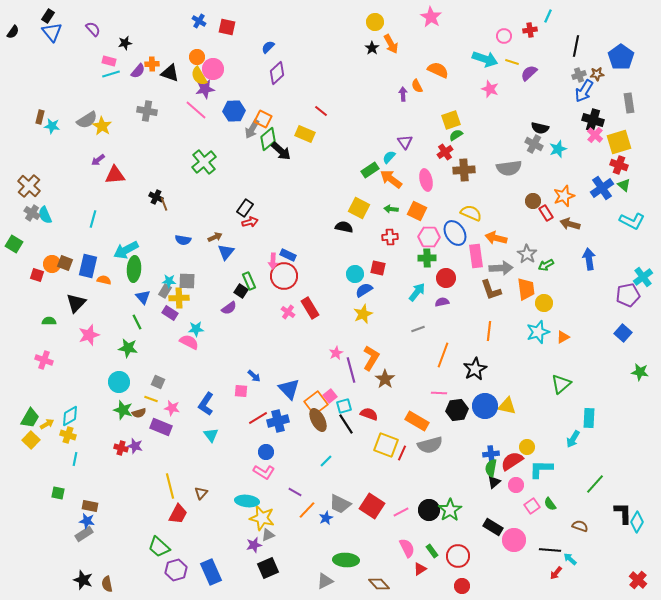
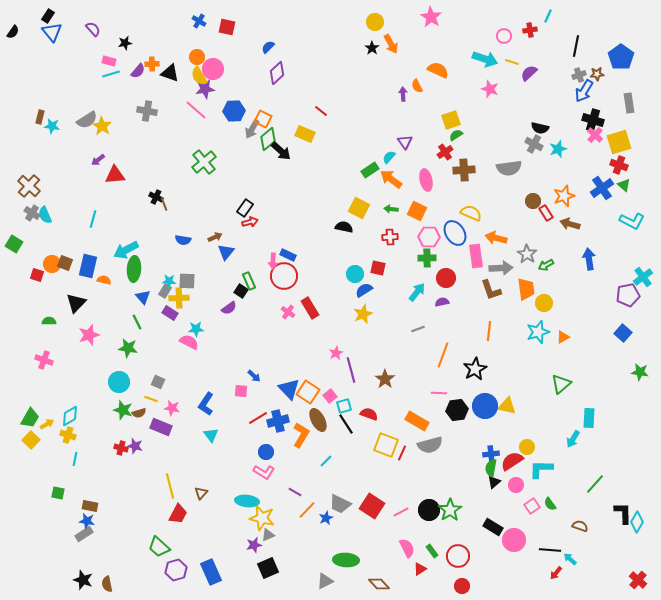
orange L-shape at (371, 358): moved 70 px left, 77 px down
orange square at (316, 403): moved 8 px left, 11 px up; rotated 20 degrees counterclockwise
